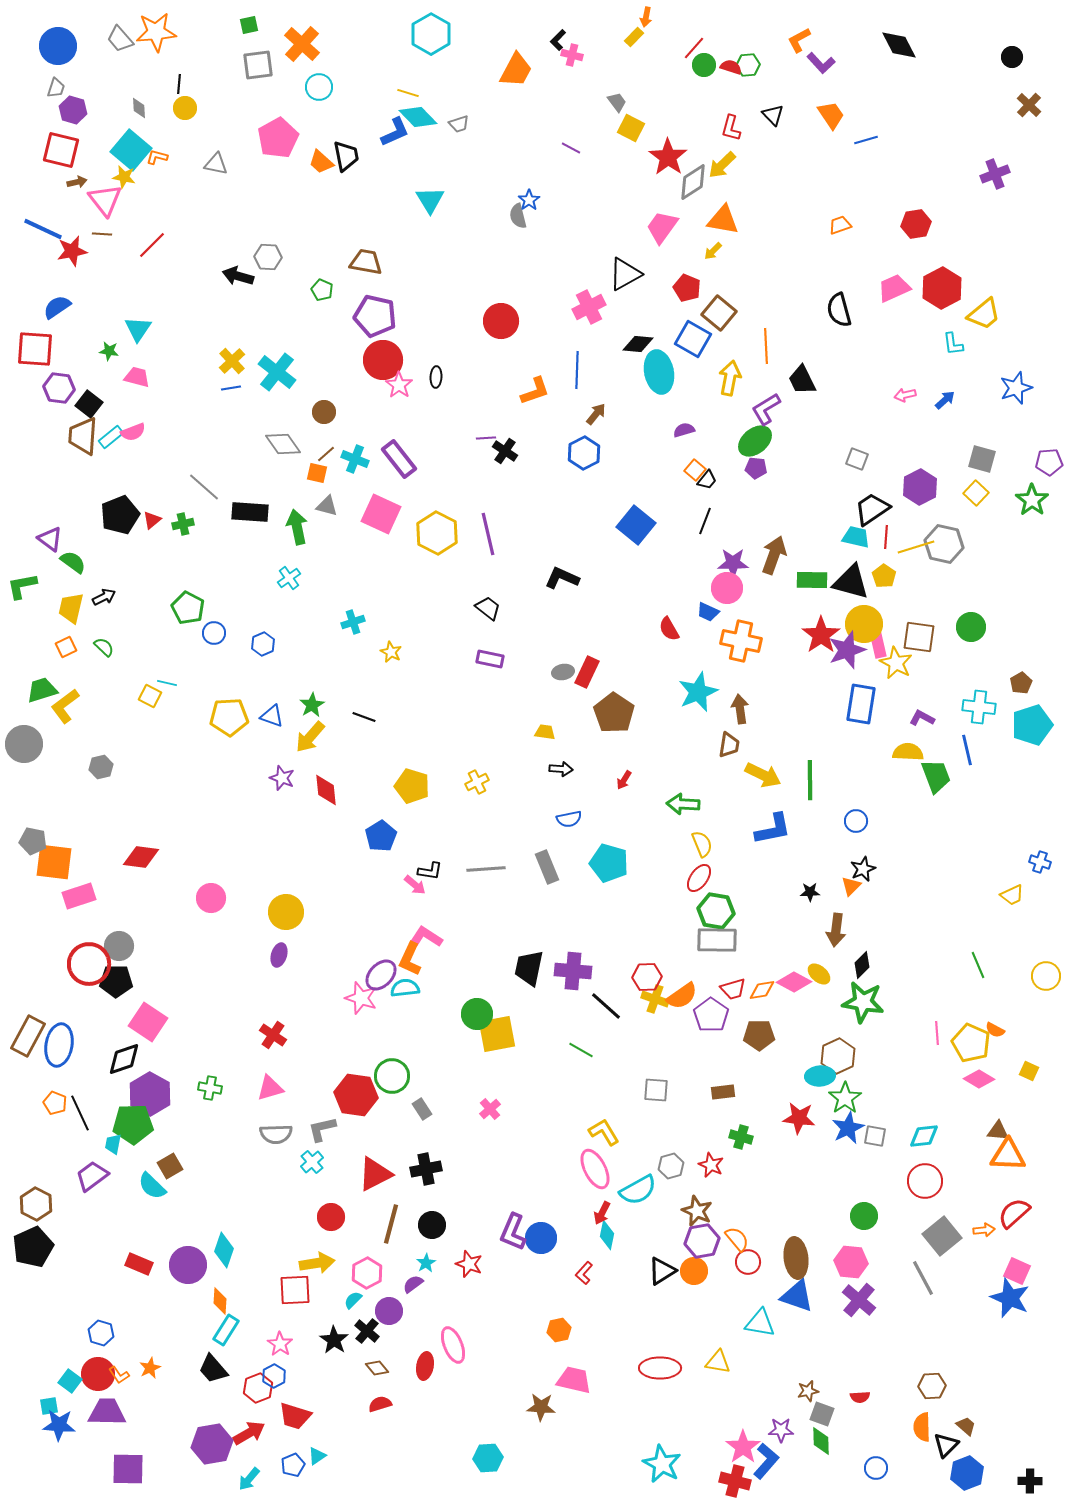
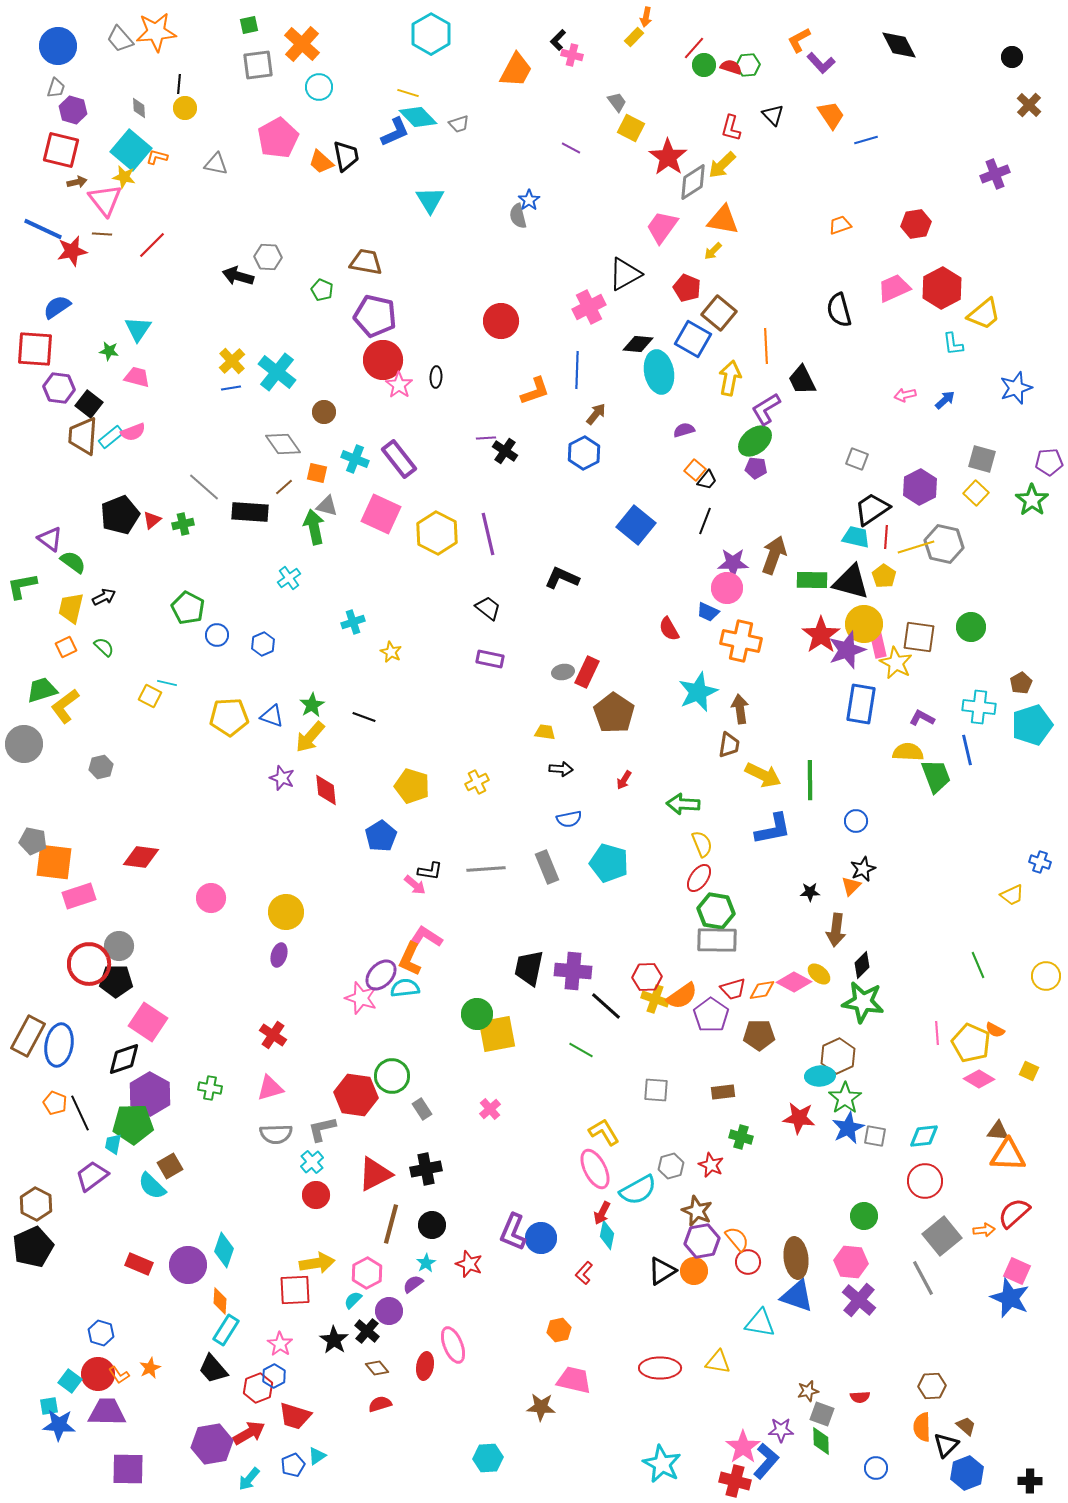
brown line at (326, 454): moved 42 px left, 33 px down
green arrow at (297, 527): moved 17 px right
blue circle at (214, 633): moved 3 px right, 2 px down
red circle at (331, 1217): moved 15 px left, 22 px up
